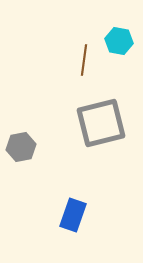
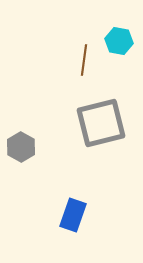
gray hexagon: rotated 20 degrees counterclockwise
